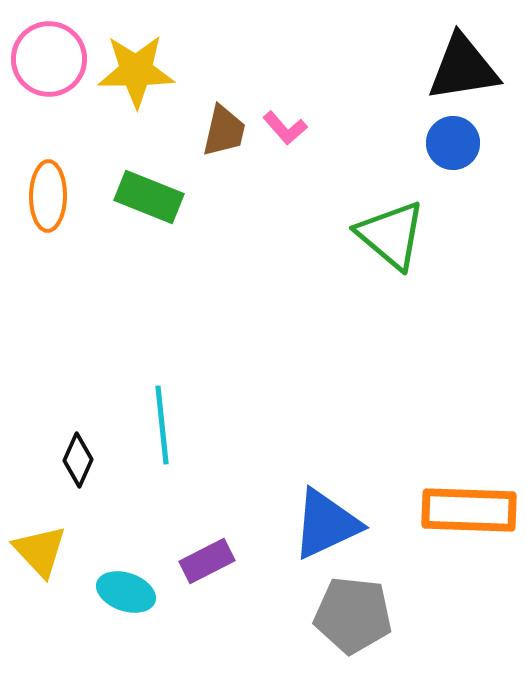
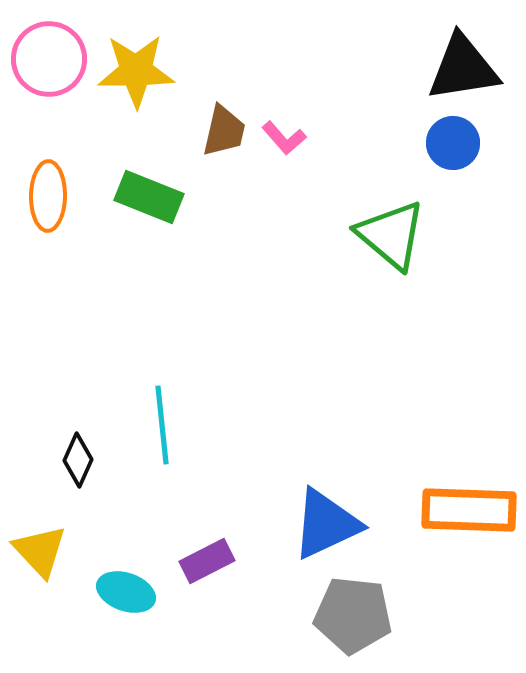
pink L-shape: moved 1 px left, 10 px down
